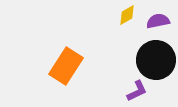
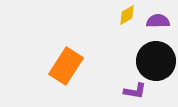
purple semicircle: rotated 10 degrees clockwise
black circle: moved 1 px down
purple L-shape: moved 2 px left; rotated 35 degrees clockwise
